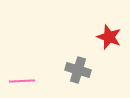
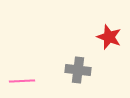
gray cross: rotated 10 degrees counterclockwise
